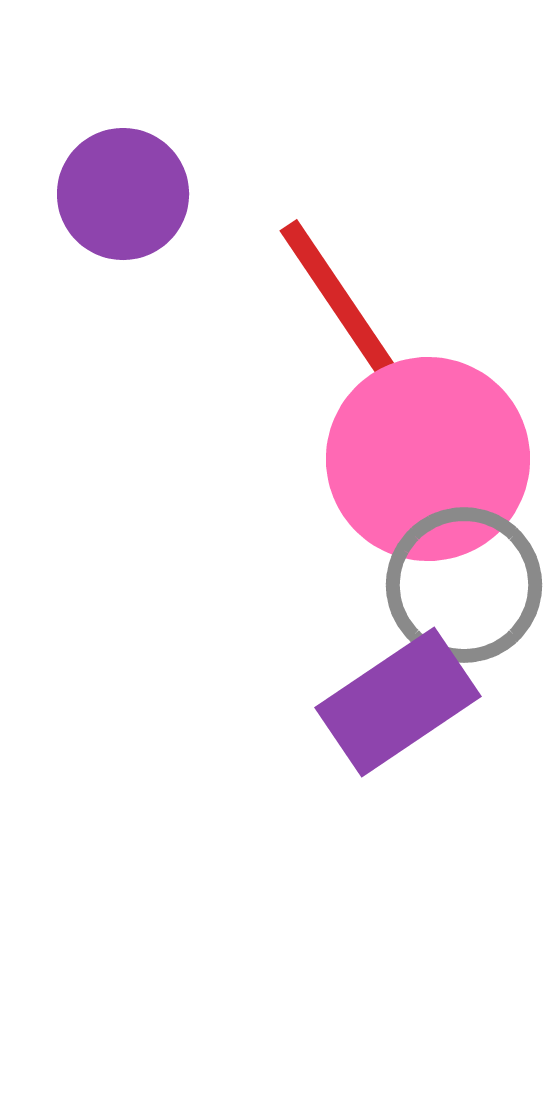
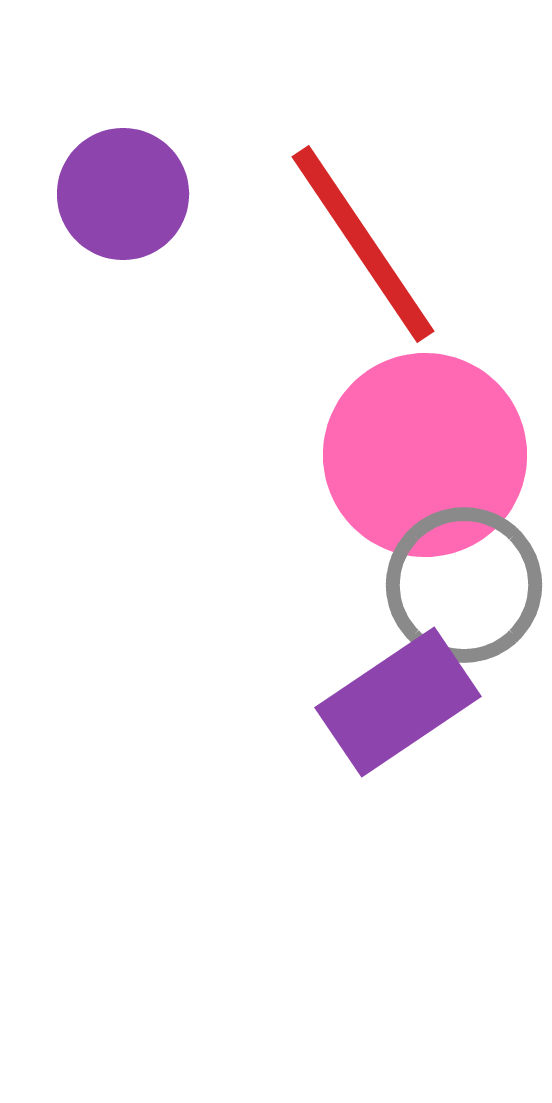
red line: moved 12 px right, 74 px up
pink circle: moved 3 px left, 4 px up
